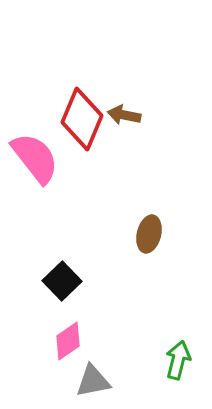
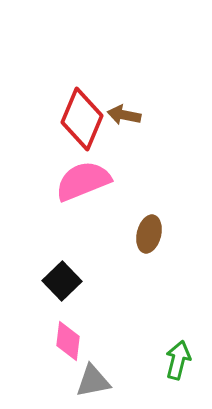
pink semicircle: moved 48 px right, 23 px down; rotated 74 degrees counterclockwise
pink diamond: rotated 48 degrees counterclockwise
